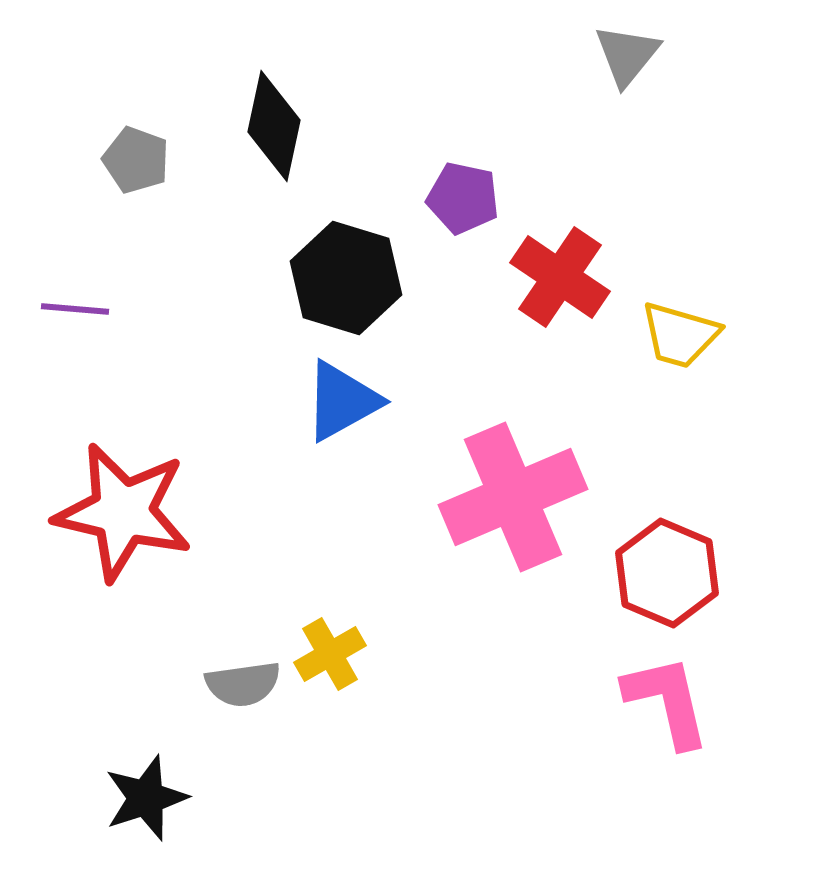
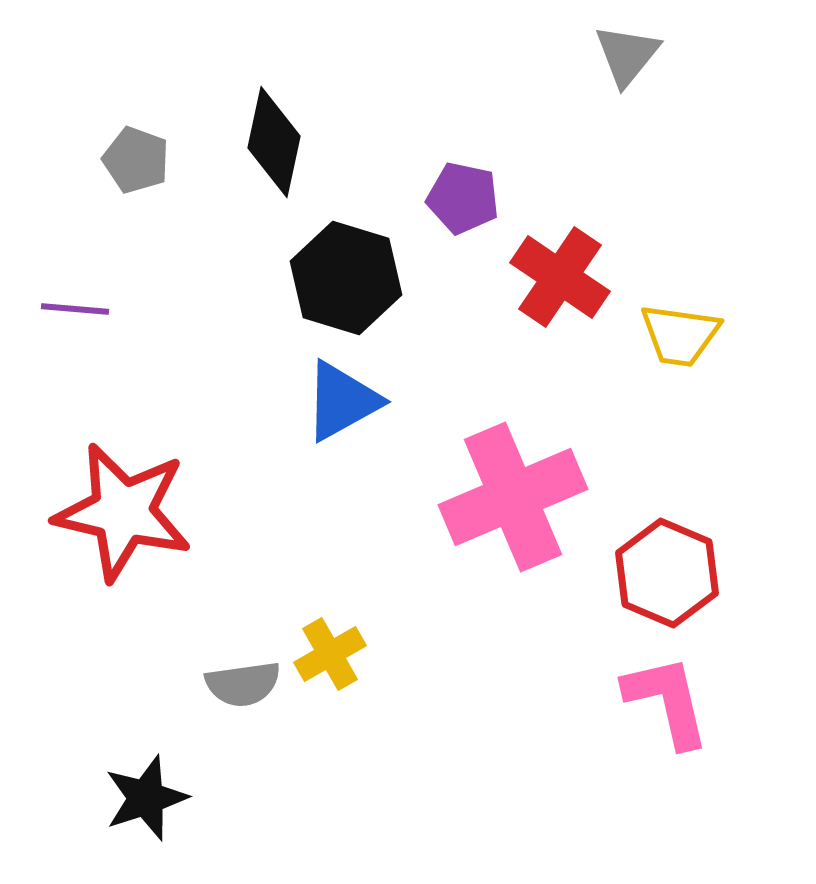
black diamond: moved 16 px down
yellow trapezoid: rotated 8 degrees counterclockwise
